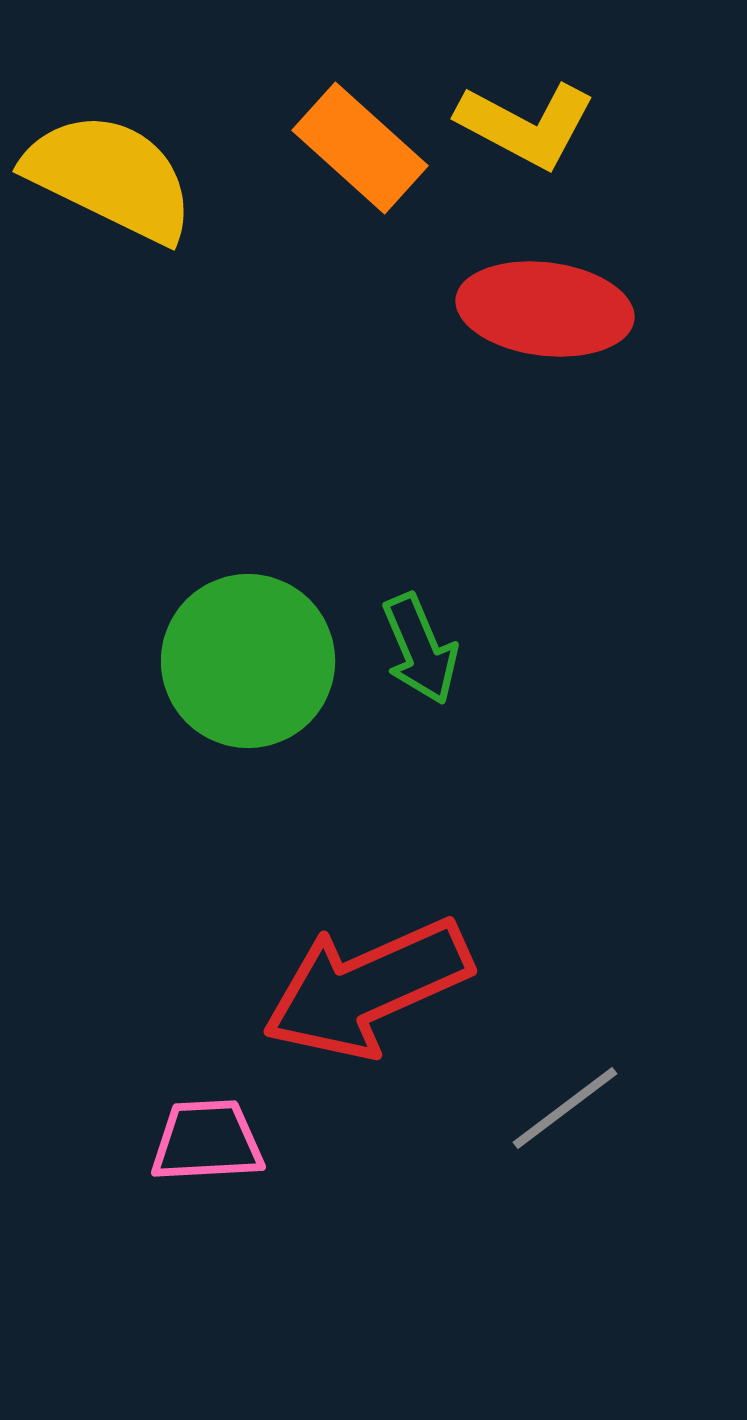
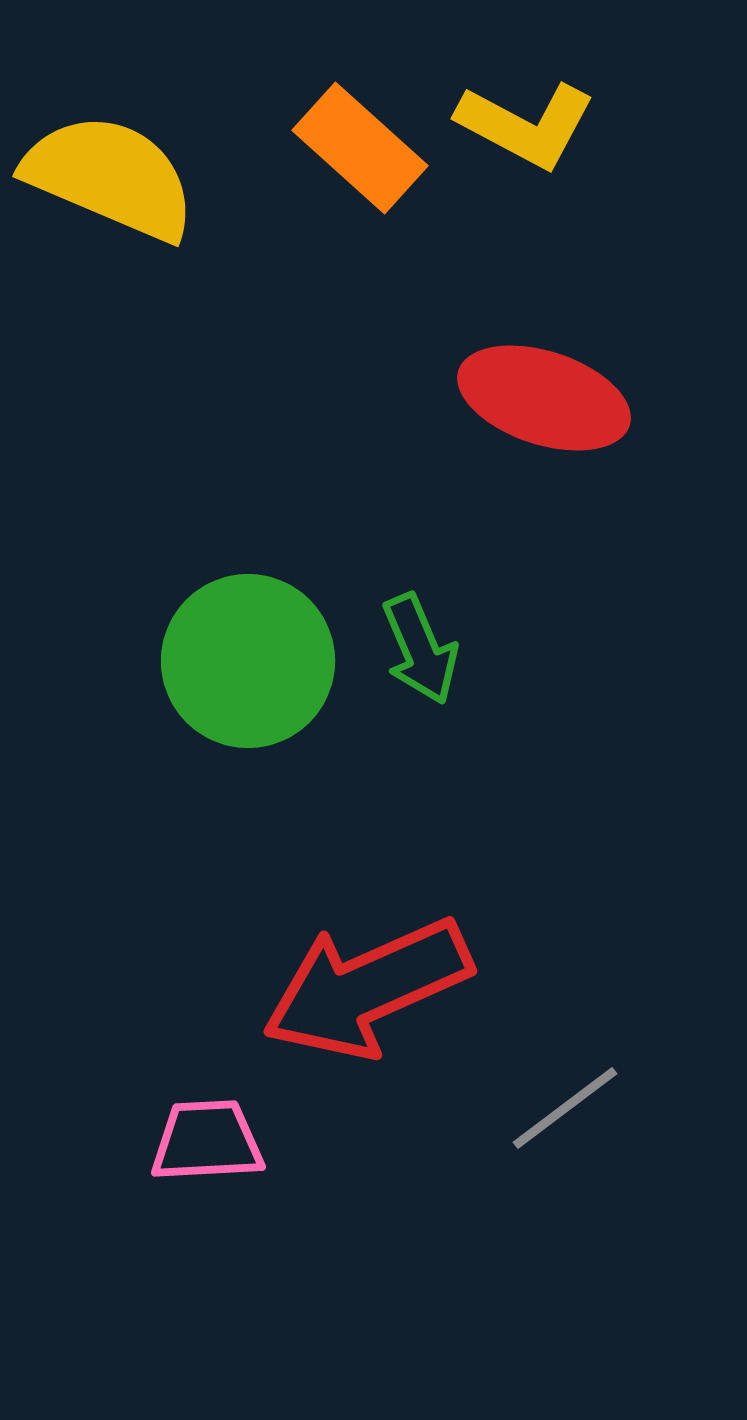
yellow semicircle: rotated 3 degrees counterclockwise
red ellipse: moved 1 px left, 89 px down; rotated 11 degrees clockwise
